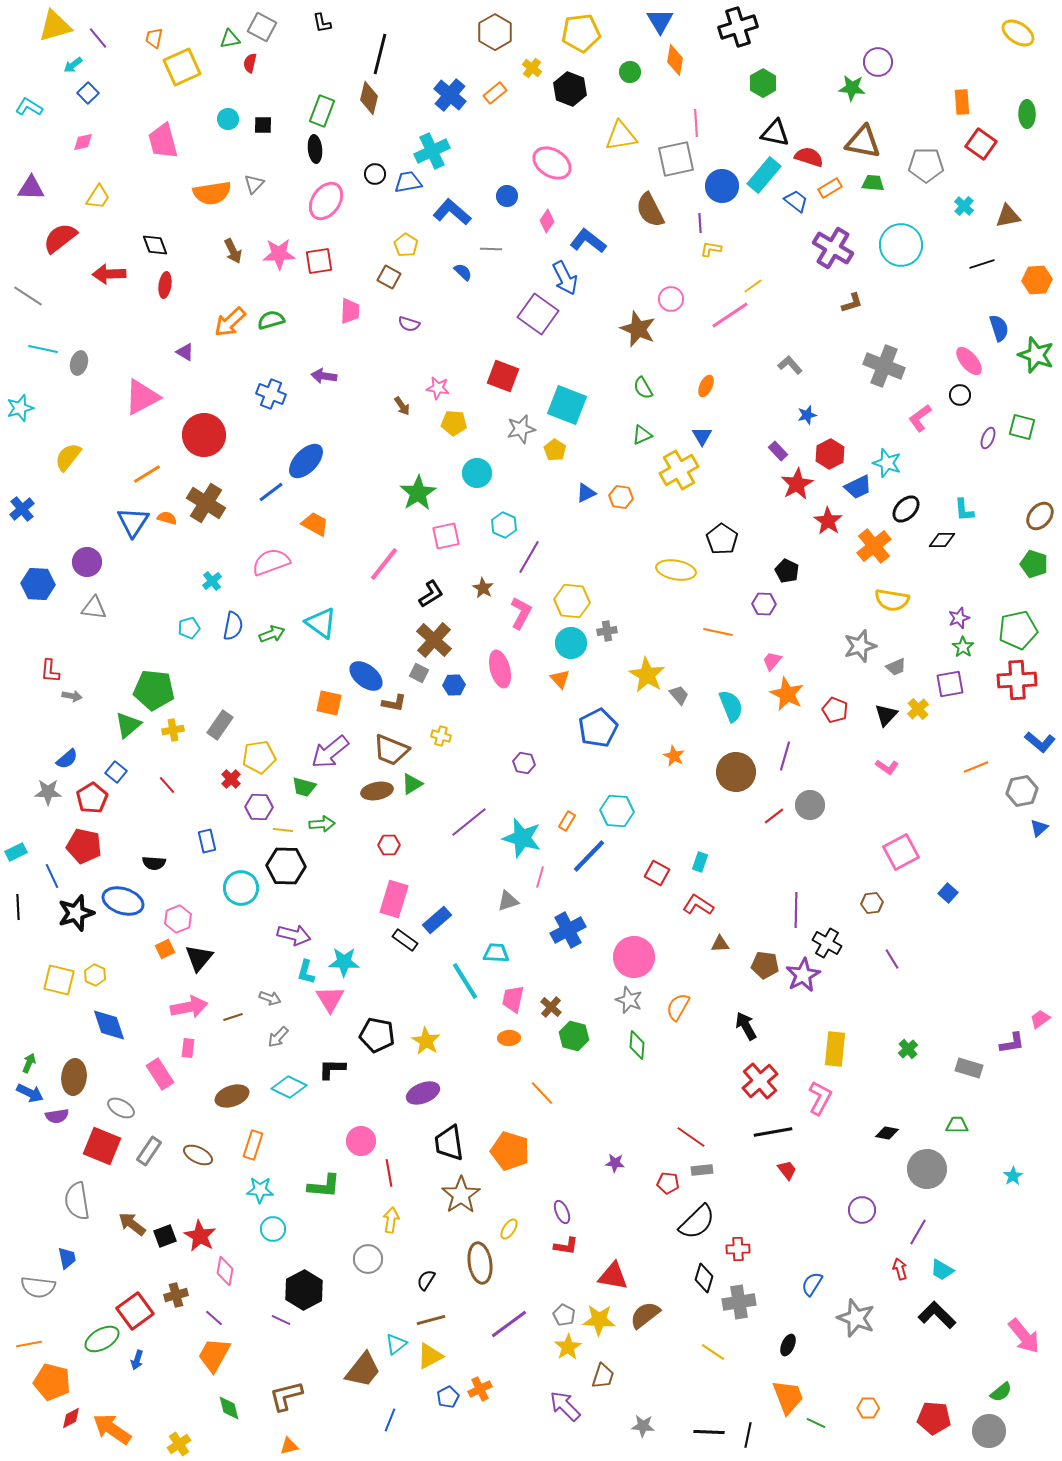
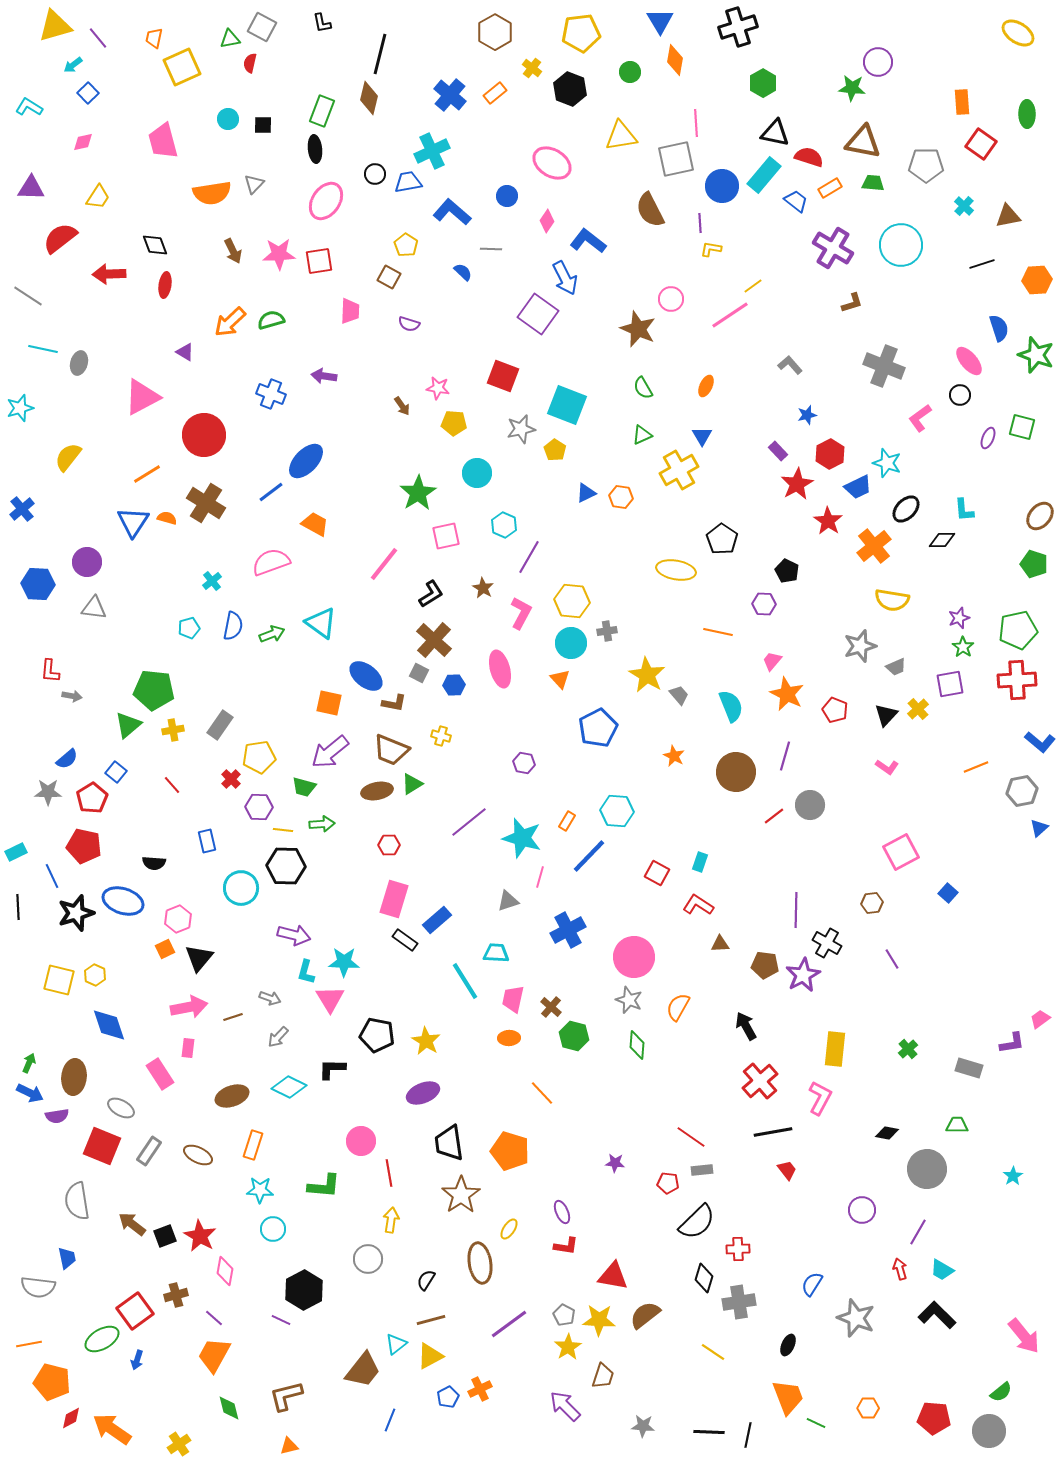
red line at (167, 785): moved 5 px right
